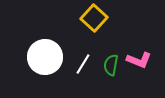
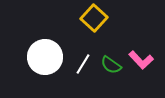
pink L-shape: moved 2 px right; rotated 25 degrees clockwise
green semicircle: rotated 65 degrees counterclockwise
